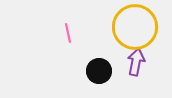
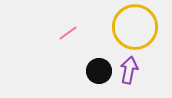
pink line: rotated 66 degrees clockwise
purple arrow: moved 7 px left, 8 px down
